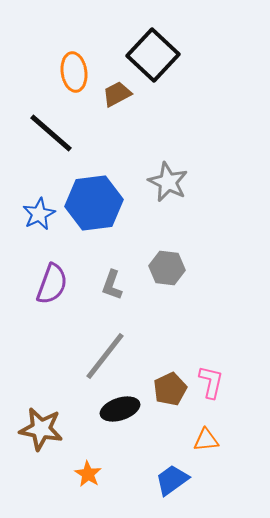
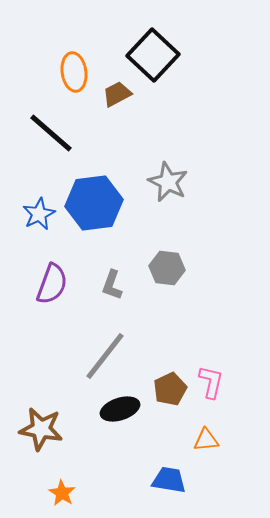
orange star: moved 26 px left, 19 px down
blue trapezoid: moved 3 px left; rotated 45 degrees clockwise
